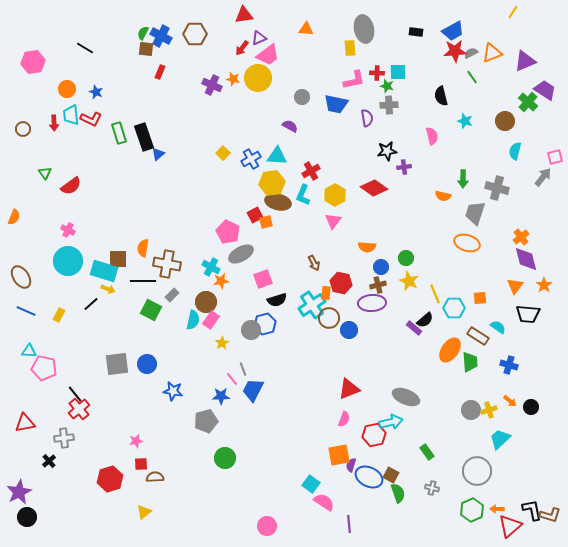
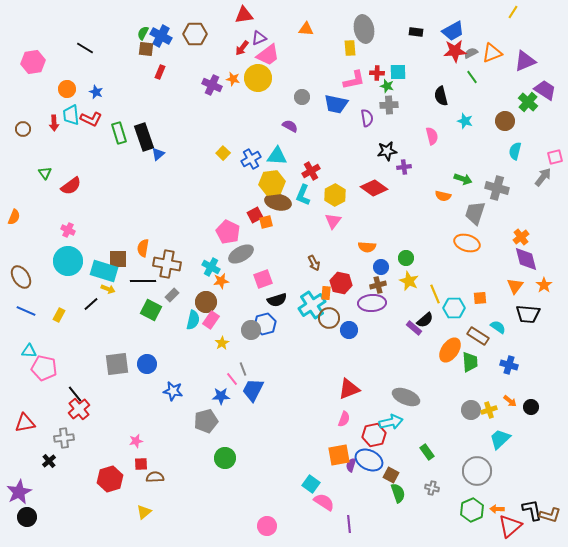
green arrow at (463, 179): rotated 72 degrees counterclockwise
blue ellipse at (369, 477): moved 17 px up
